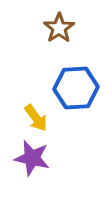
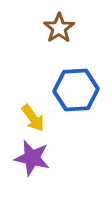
blue hexagon: moved 2 px down
yellow arrow: moved 3 px left
